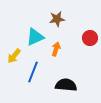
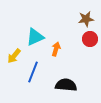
brown star: moved 29 px right
red circle: moved 1 px down
